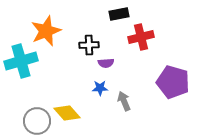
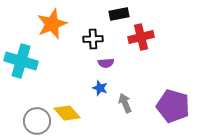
orange star: moved 6 px right, 7 px up
black cross: moved 4 px right, 6 px up
cyan cross: rotated 32 degrees clockwise
purple pentagon: moved 24 px down
blue star: rotated 21 degrees clockwise
gray arrow: moved 1 px right, 2 px down
